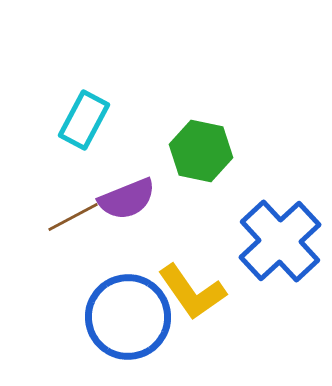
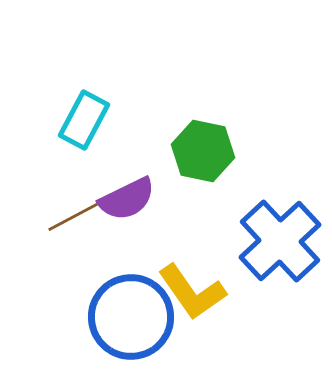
green hexagon: moved 2 px right
purple semicircle: rotated 4 degrees counterclockwise
blue circle: moved 3 px right
